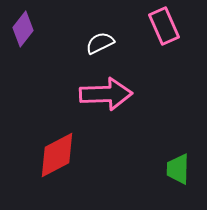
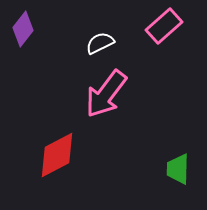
pink rectangle: rotated 72 degrees clockwise
pink arrow: rotated 129 degrees clockwise
